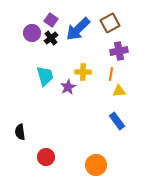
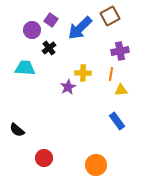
brown square: moved 7 px up
blue arrow: moved 2 px right, 1 px up
purple circle: moved 3 px up
black cross: moved 2 px left, 10 px down
purple cross: moved 1 px right
yellow cross: moved 1 px down
cyan trapezoid: moved 20 px left, 8 px up; rotated 70 degrees counterclockwise
yellow triangle: moved 2 px right, 1 px up
black semicircle: moved 3 px left, 2 px up; rotated 42 degrees counterclockwise
red circle: moved 2 px left, 1 px down
